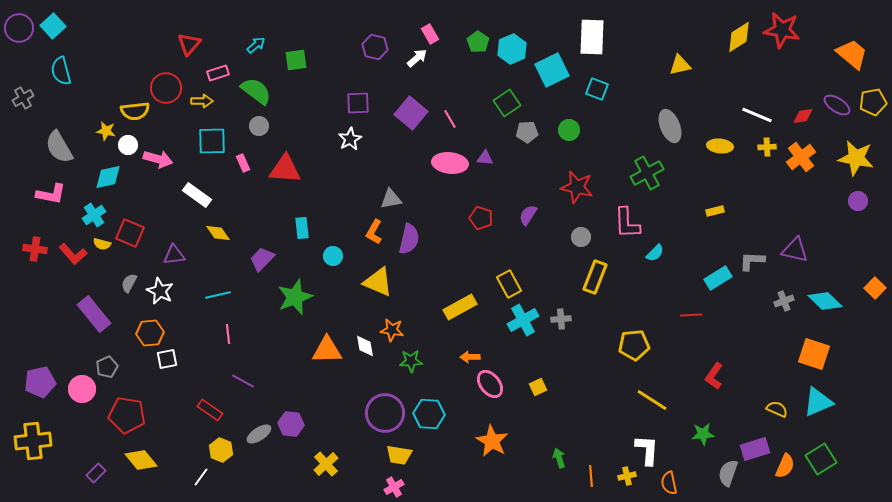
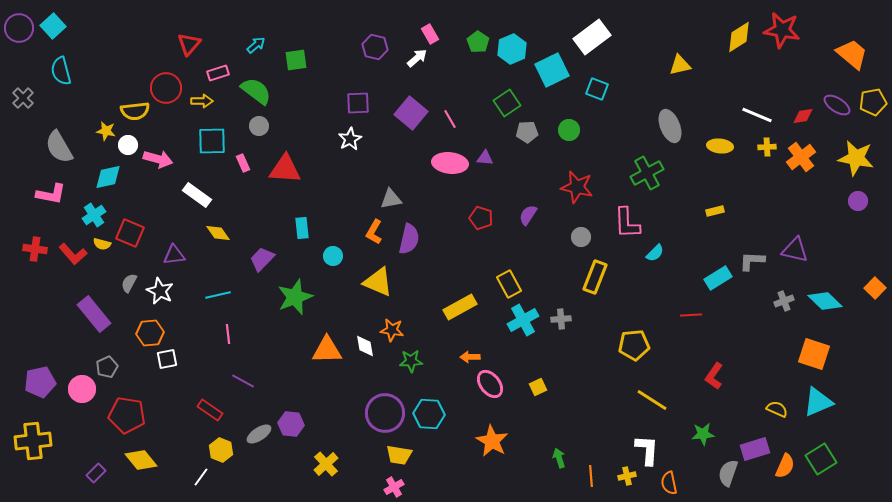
white rectangle at (592, 37): rotated 51 degrees clockwise
gray cross at (23, 98): rotated 15 degrees counterclockwise
